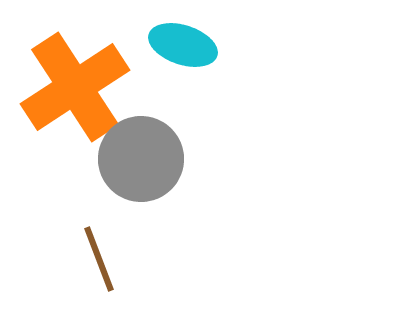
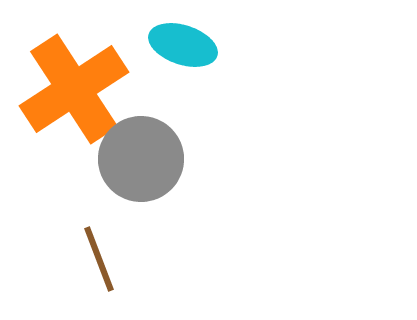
orange cross: moved 1 px left, 2 px down
